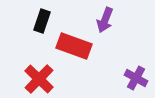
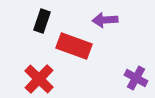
purple arrow: rotated 65 degrees clockwise
